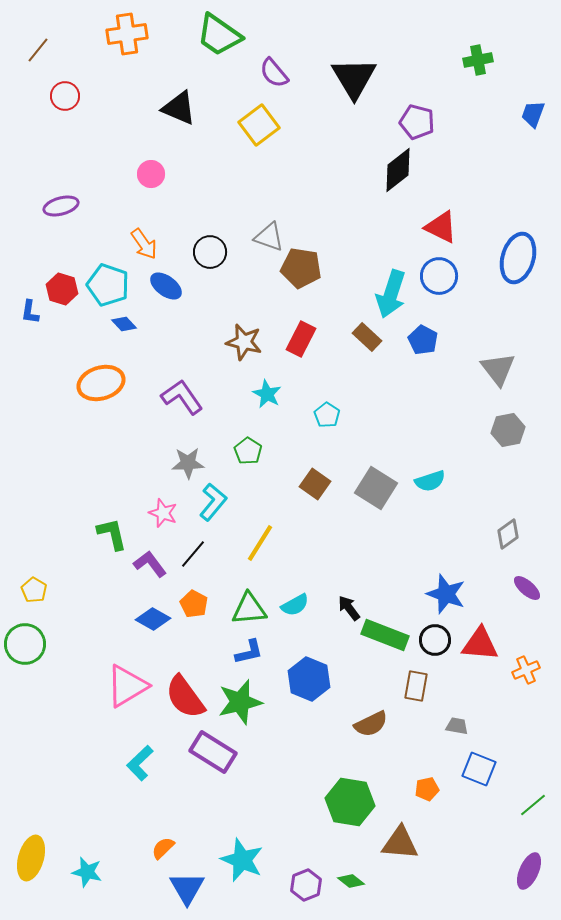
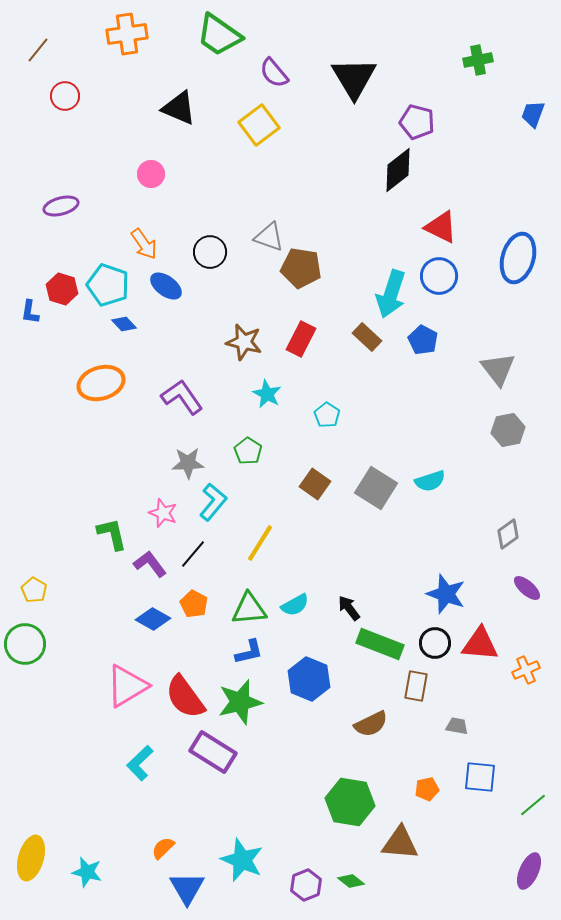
green rectangle at (385, 635): moved 5 px left, 9 px down
black circle at (435, 640): moved 3 px down
blue square at (479, 769): moved 1 px right, 8 px down; rotated 16 degrees counterclockwise
